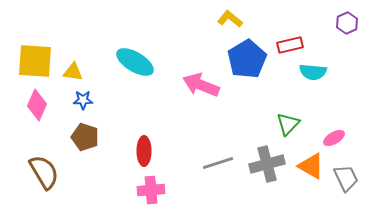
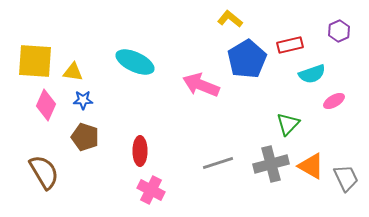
purple hexagon: moved 8 px left, 8 px down
cyan ellipse: rotated 6 degrees counterclockwise
cyan semicircle: moved 1 px left, 2 px down; rotated 24 degrees counterclockwise
pink diamond: moved 9 px right
pink ellipse: moved 37 px up
red ellipse: moved 4 px left
gray cross: moved 4 px right
pink cross: rotated 32 degrees clockwise
